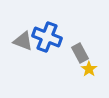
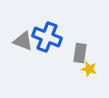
gray rectangle: rotated 36 degrees clockwise
yellow star: rotated 21 degrees counterclockwise
